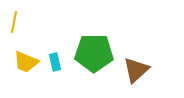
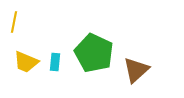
green pentagon: rotated 24 degrees clockwise
cyan rectangle: rotated 18 degrees clockwise
